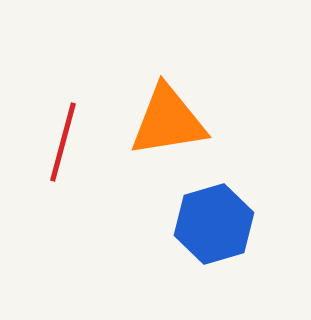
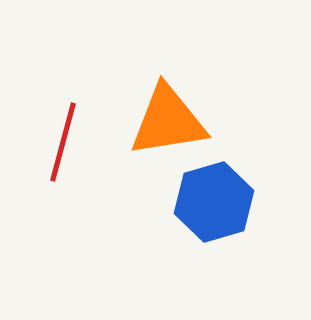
blue hexagon: moved 22 px up
